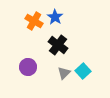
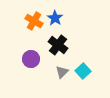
blue star: moved 1 px down
purple circle: moved 3 px right, 8 px up
gray triangle: moved 2 px left, 1 px up
